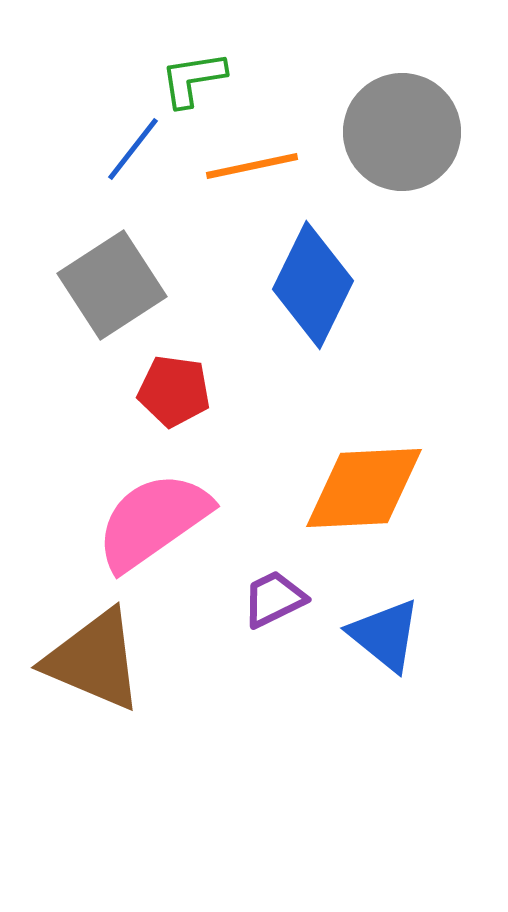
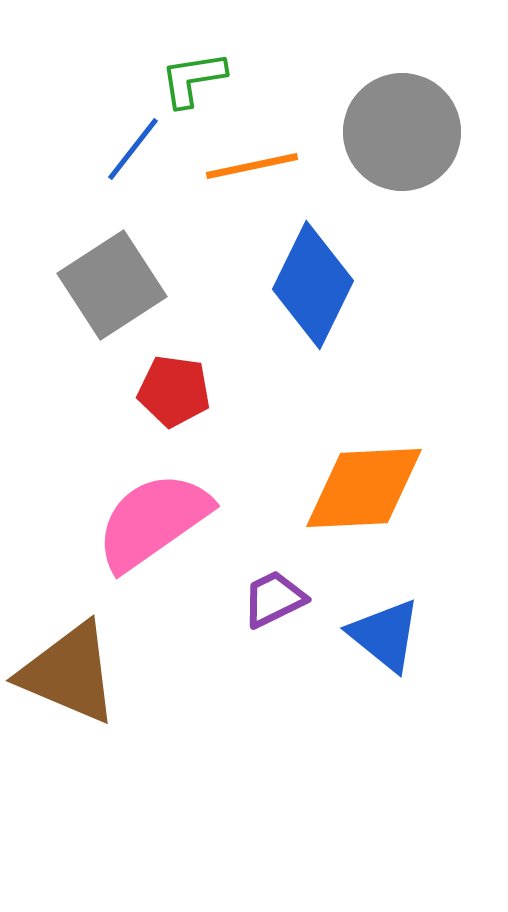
brown triangle: moved 25 px left, 13 px down
